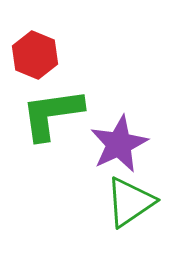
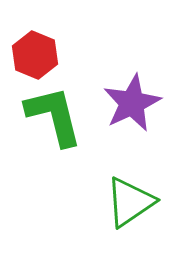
green L-shape: moved 2 px right, 2 px down; rotated 84 degrees clockwise
purple star: moved 13 px right, 41 px up
